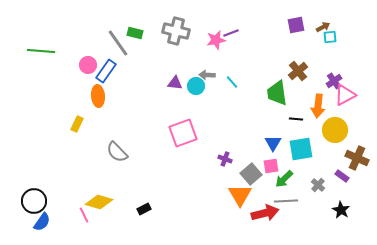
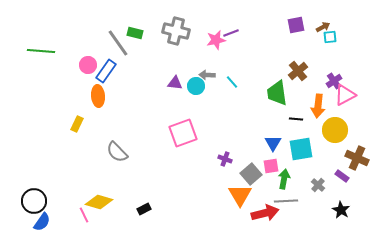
green arrow at (284, 179): rotated 144 degrees clockwise
